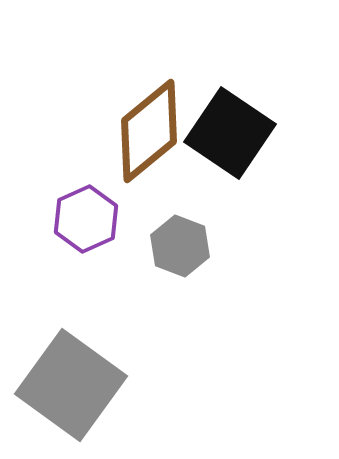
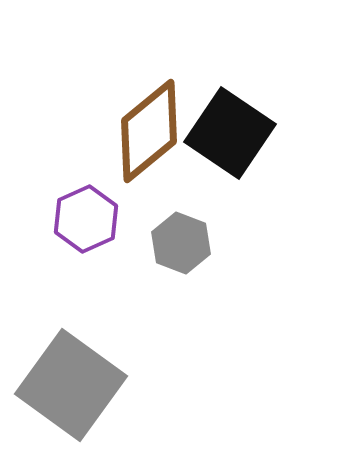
gray hexagon: moved 1 px right, 3 px up
